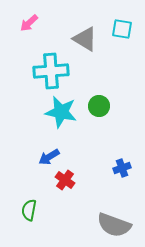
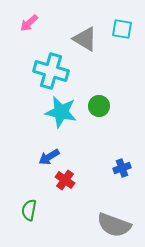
cyan cross: rotated 20 degrees clockwise
